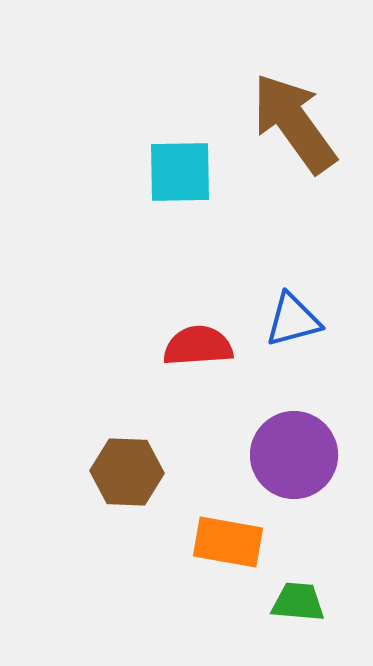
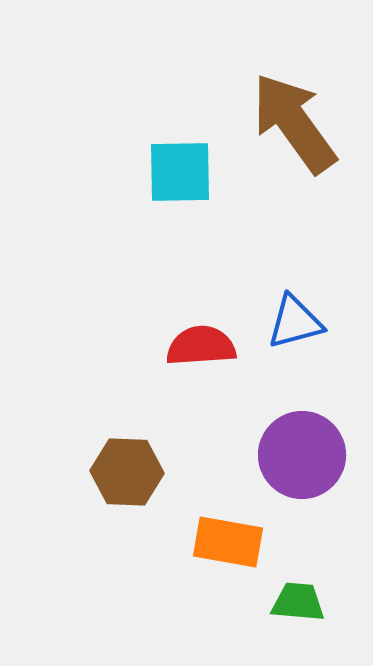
blue triangle: moved 2 px right, 2 px down
red semicircle: moved 3 px right
purple circle: moved 8 px right
